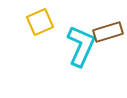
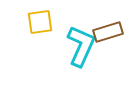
yellow square: rotated 16 degrees clockwise
